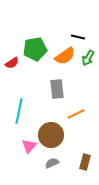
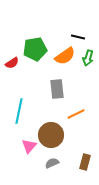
green arrow: rotated 14 degrees counterclockwise
